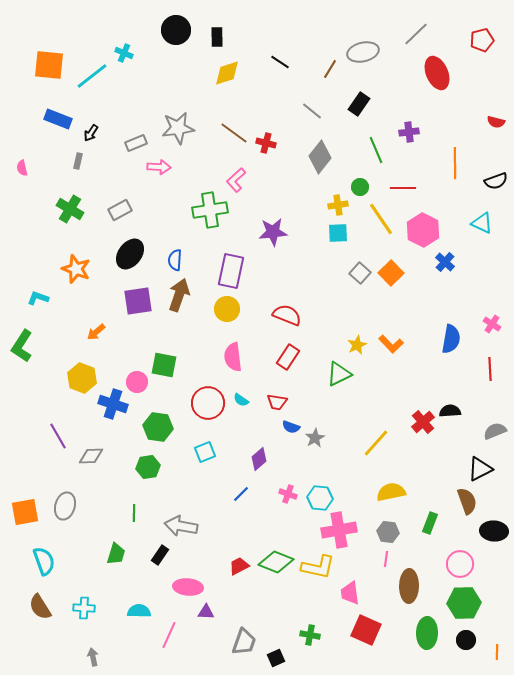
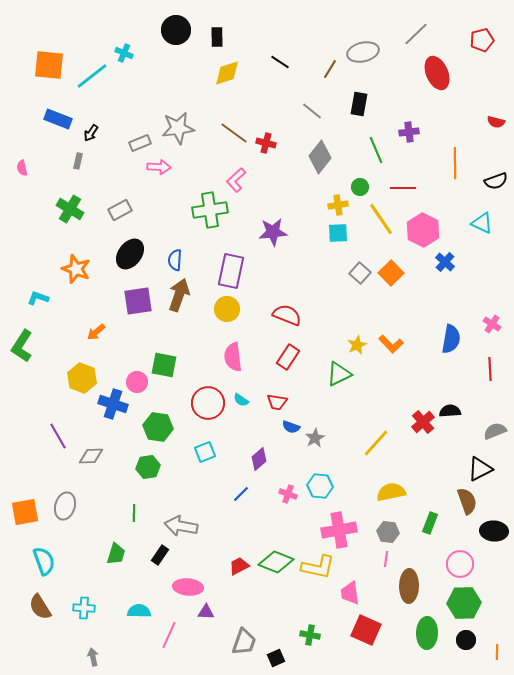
black rectangle at (359, 104): rotated 25 degrees counterclockwise
gray rectangle at (136, 143): moved 4 px right
cyan hexagon at (320, 498): moved 12 px up
